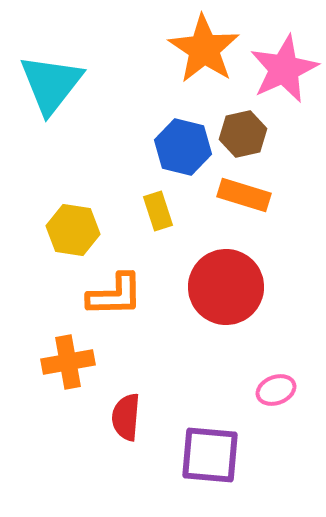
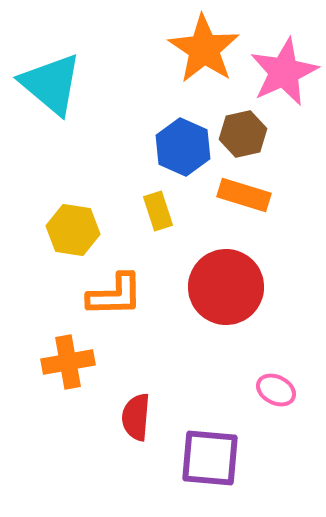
pink star: moved 3 px down
cyan triangle: rotated 28 degrees counterclockwise
blue hexagon: rotated 10 degrees clockwise
pink ellipse: rotated 48 degrees clockwise
red semicircle: moved 10 px right
purple square: moved 3 px down
